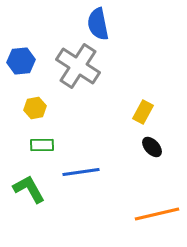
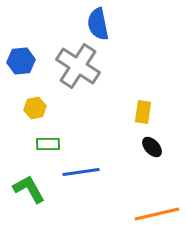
yellow rectangle: rotated 20 degrees counterclockwise
green rectangle: moved 6 px right, 1 px up
